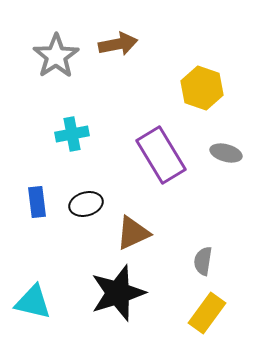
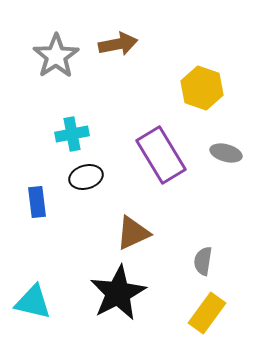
black ellipse: moved 27 px up
black star: rotated 10 degrees counterclockwise
